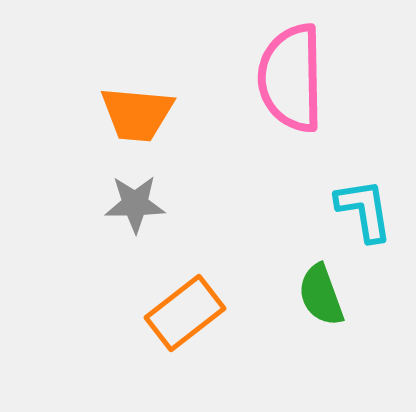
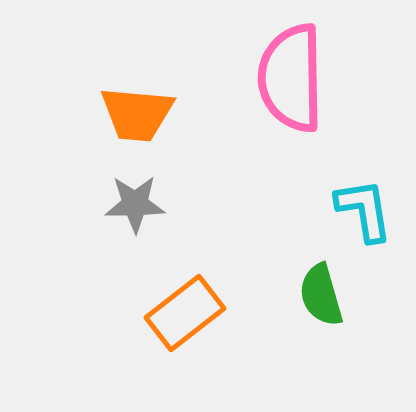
green semicircle: rotated 4 degrees clockwise
